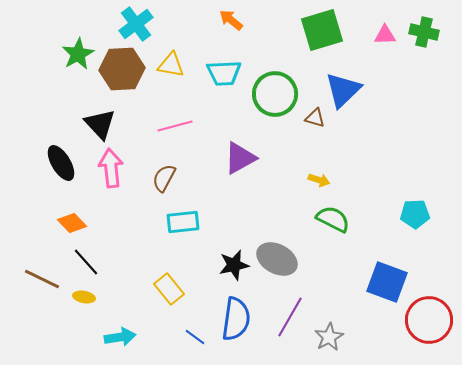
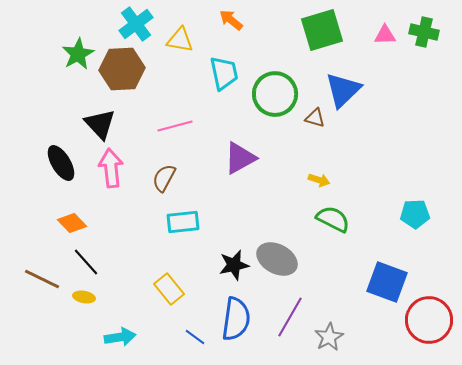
yellow triangle: moved 9 px right, 25 px up
cyan trapezoid: rotated 99 degrees counterclockwise
